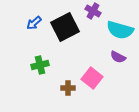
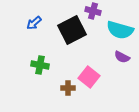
purple cross: rotated 14 degrees counterclockwise
black square: moved 7 px right, 3 px down
purple semicircle: moved 4 px right
green cross: rotated 24 degrees clockwise
pink square: moved 3 px left, 1 px up
